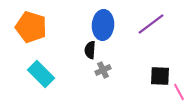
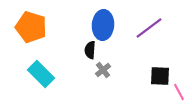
purple line: moved 2 px left, 4 px down
gray cross: rotated 14 degrees counterclockwise
